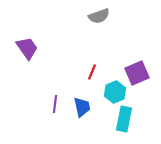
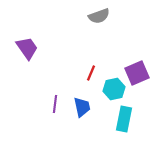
red line: moved 1 px left, 1 px down
cyan hexagon: moved 1 px left, 3 px up; rotated 10 degrees clockwise
